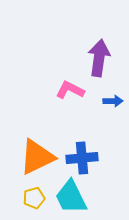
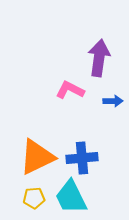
yellow pentagon: rotated 10 degrees clockwise
